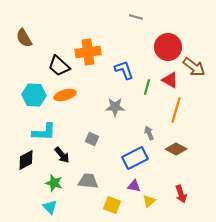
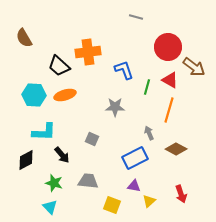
orange line: moved 7 px left
